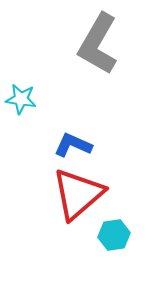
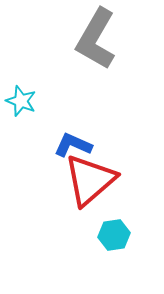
gray L-shape: moved 2 px left, 5 px up
cyan star: moved 2 px down; rotated 12 degrees clockwise
red triangle: moved 12 px right, 14 px up
